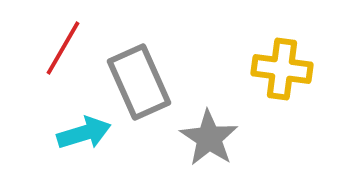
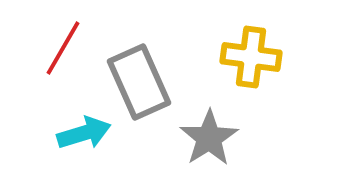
yellow cross: moved 31 px left, 12 px up
gray star: rotated 6 degrees clockwise
